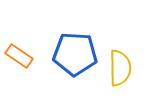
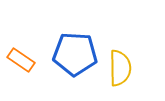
orange rectangle: moved 2 px right, 4 px down
